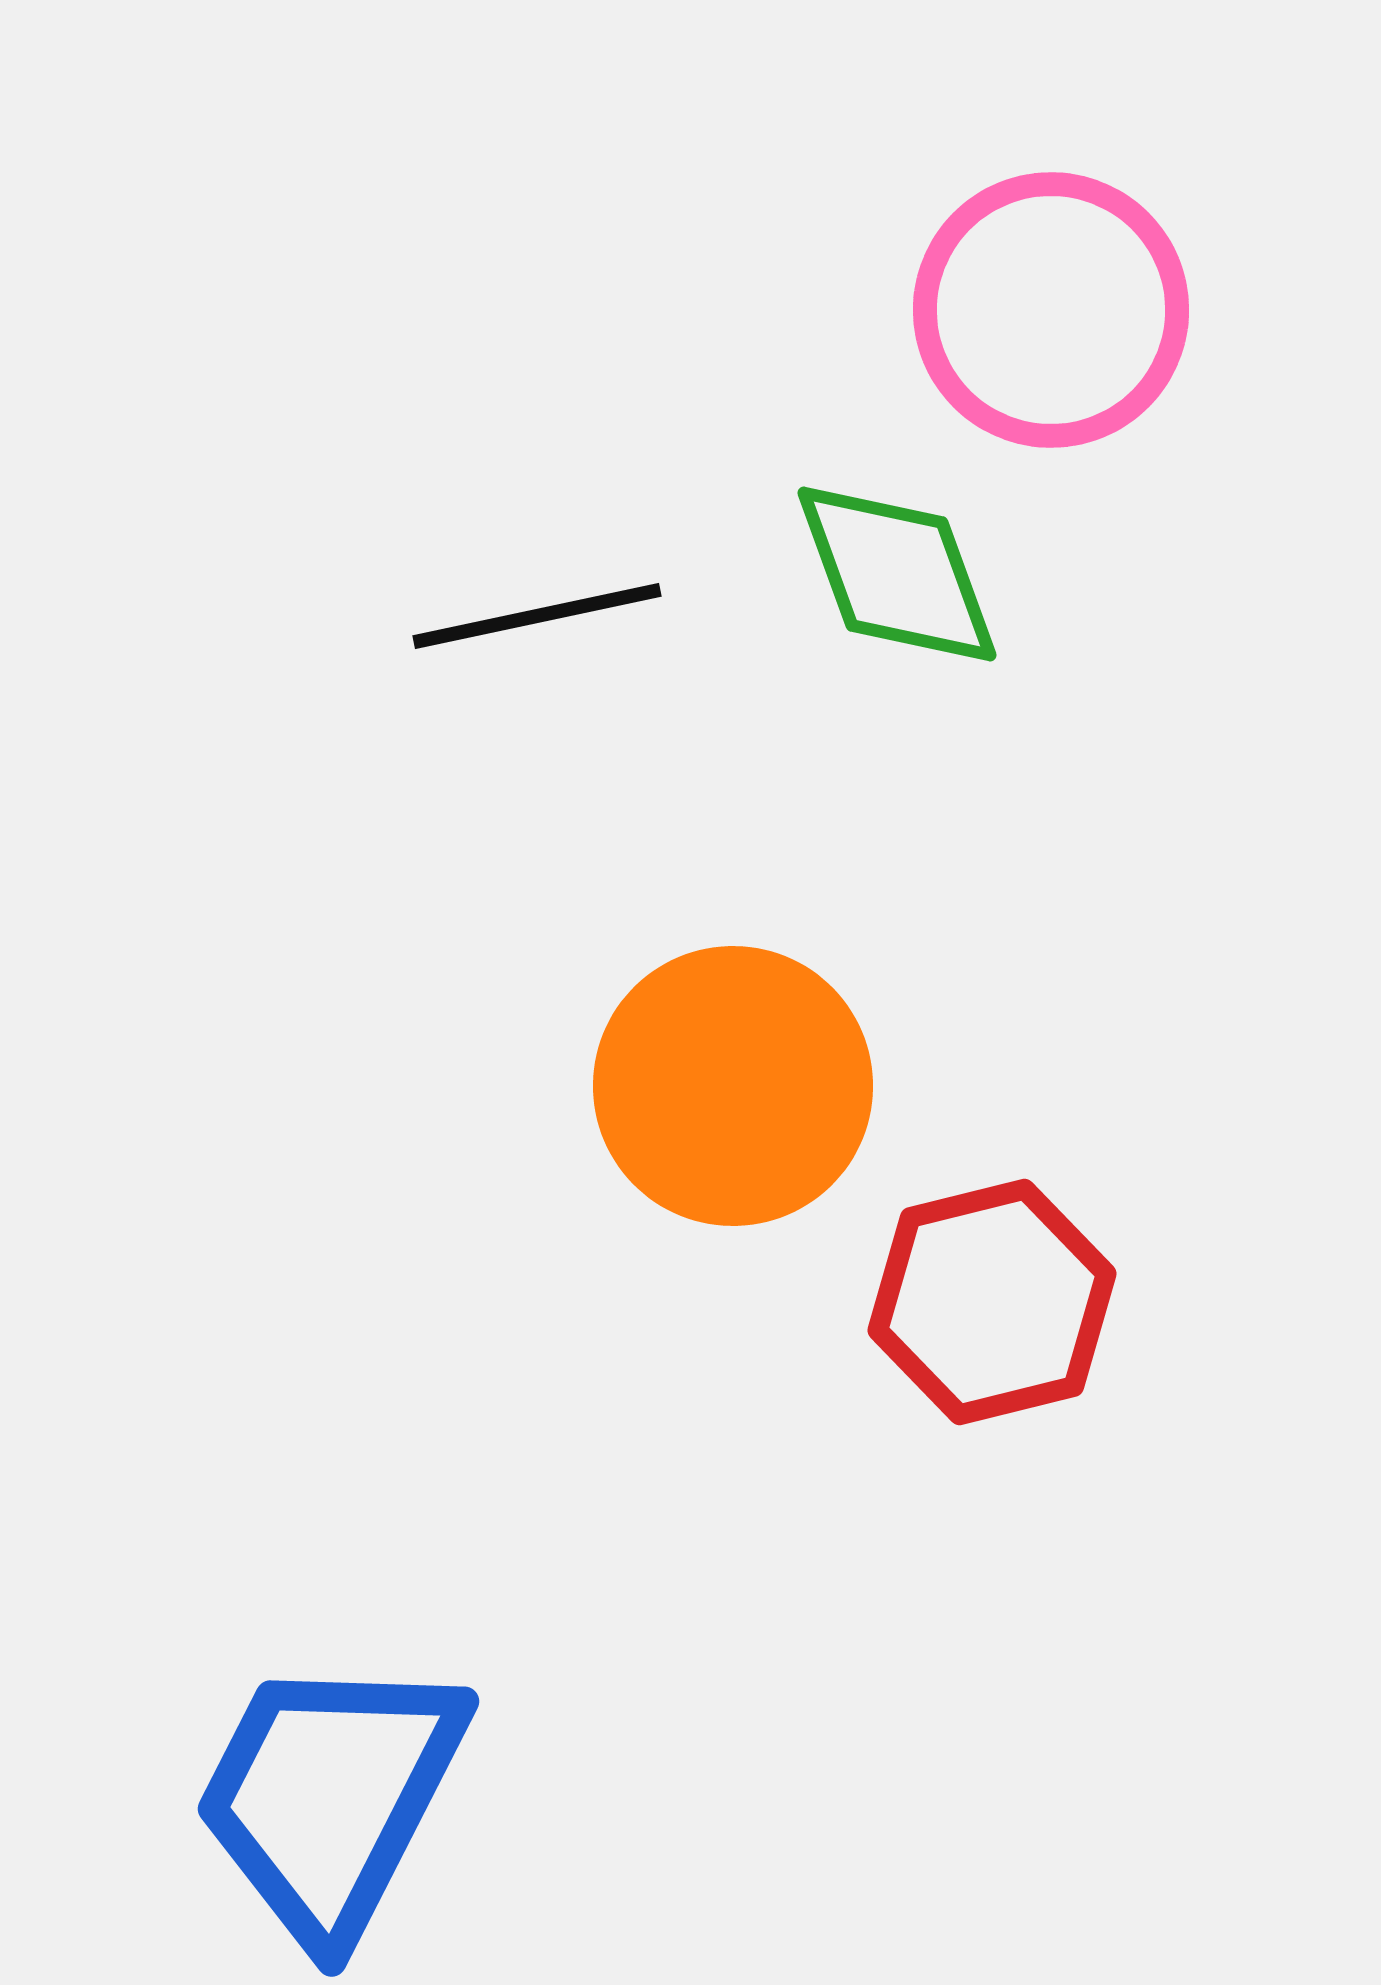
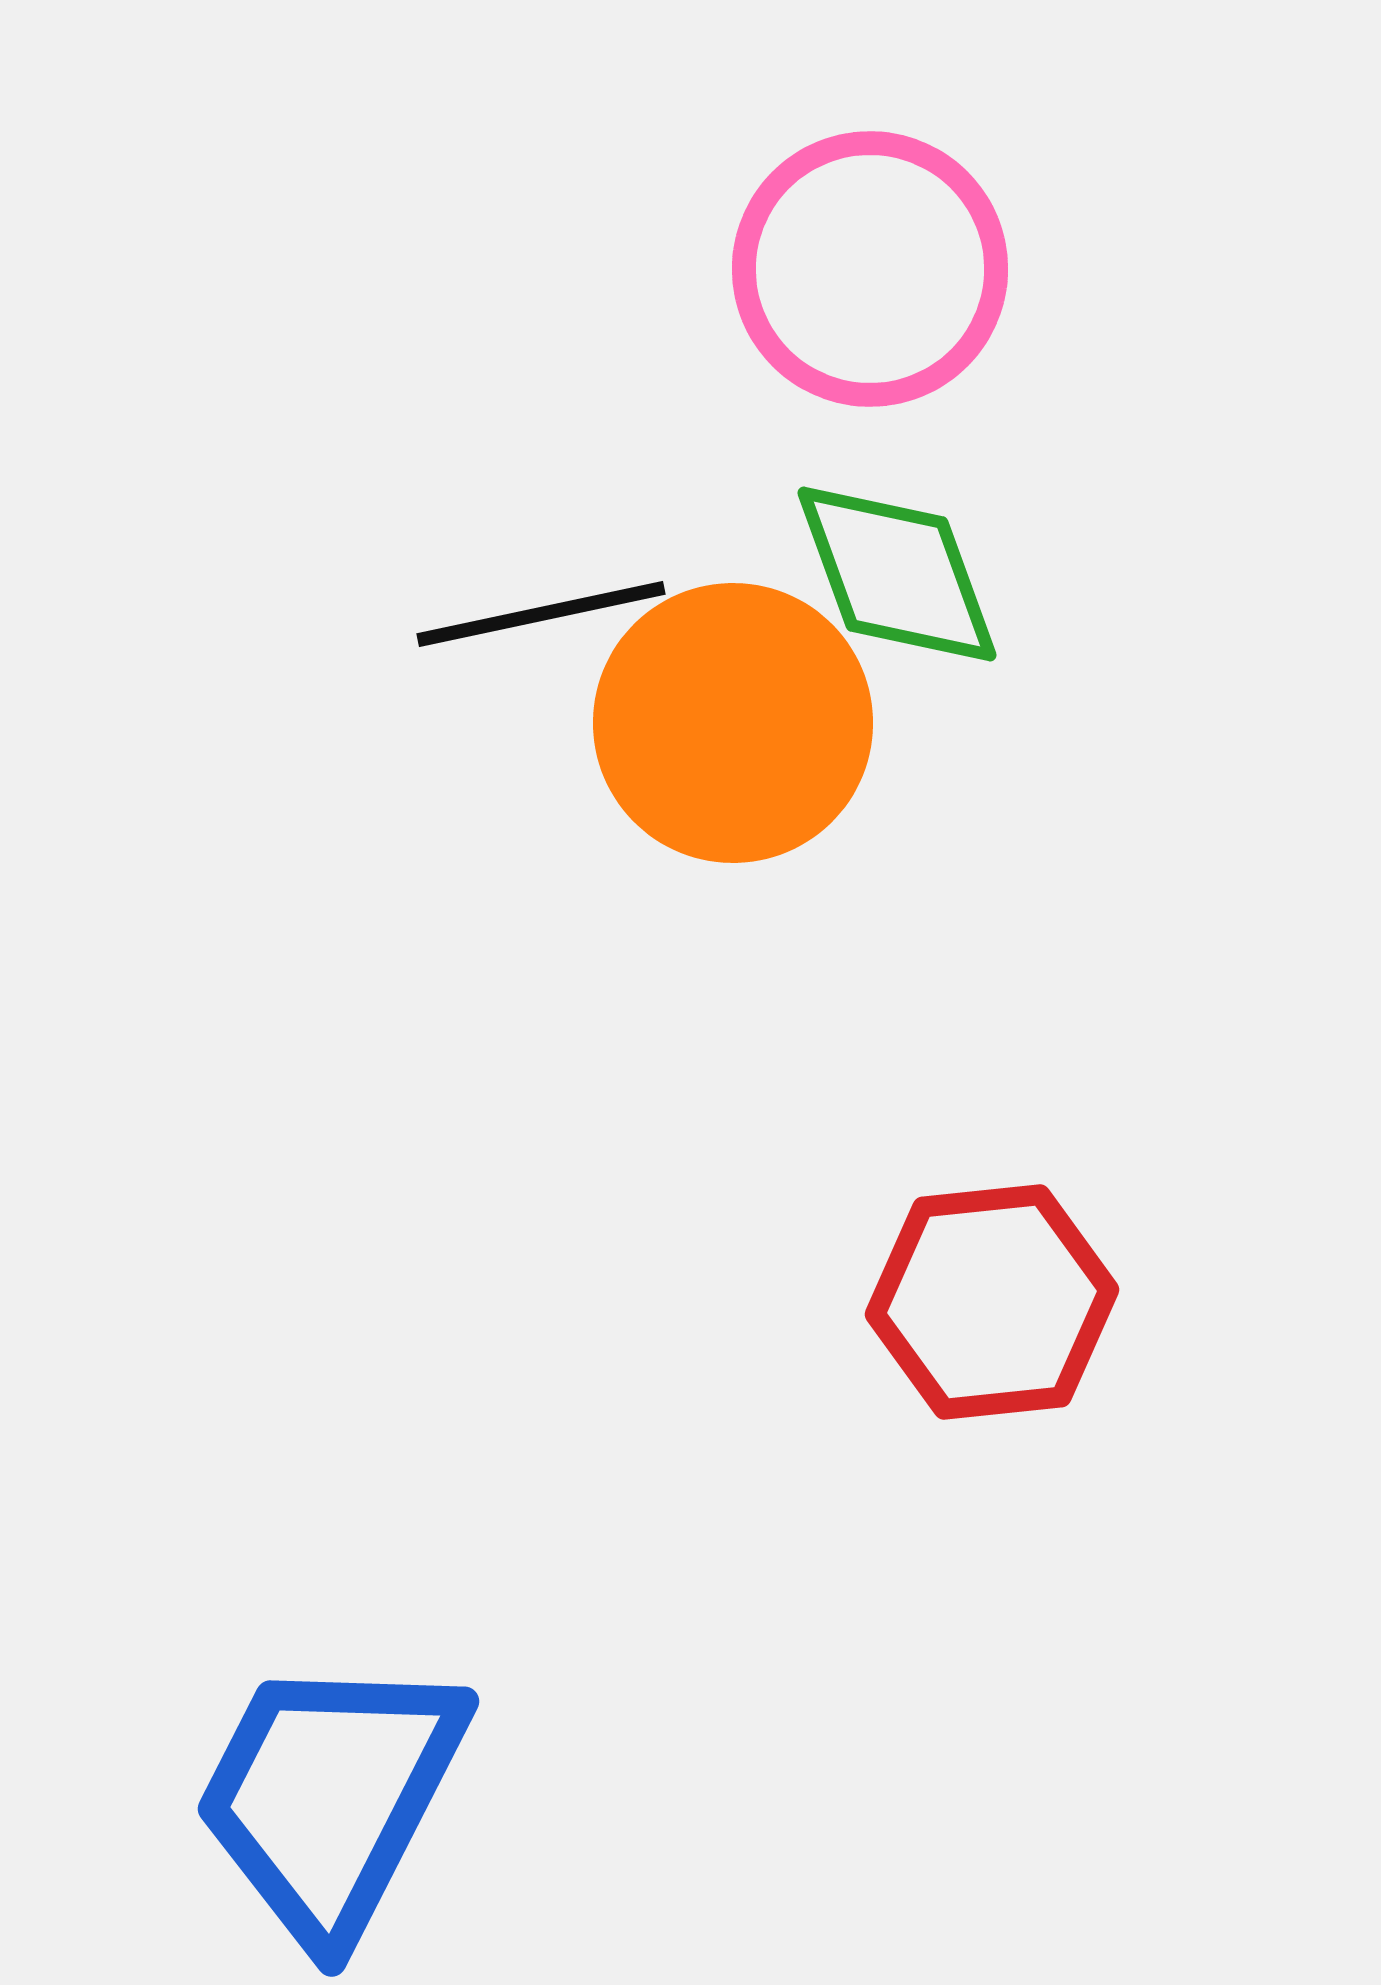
pink circle: moved 181 px left, 41 px up
black line: moved 4 px right, 2 px up
orange circle: moved 363 px up
red hexagon: rotated 8 degrees clockwise
